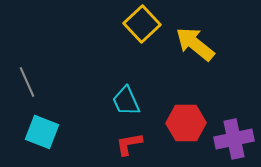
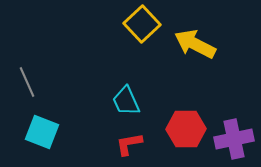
yellow arrow: rotated 12 degrees counterclockwise
red hexagon: moved 6 px down
